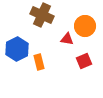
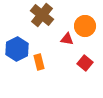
brown cross: rotated 15 degrees clockwise
red square: moved 1 px right, 2 px down; rotated 28 degrees counterclockwise
